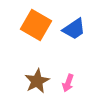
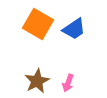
orange square: moved 2 px right, 1 px up
